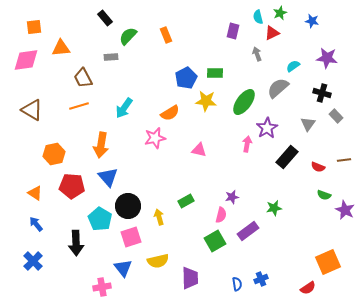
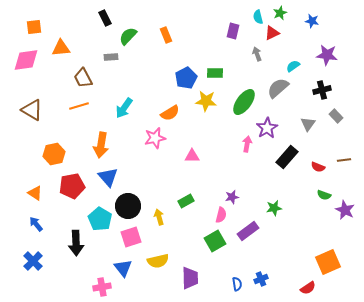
black rectangle at (105, 18): rotated 14 degrees clockwise
purple star at (327, 58): moved 3 px up
black cross at (322, 93): moved 3 px up; rotated 30 degrees counterclockwise
pink triangle at (199, 150): moved 7 px left, 6 px down; rotated 14 degrees counterclockwise
red pentagon at (72, 186): rotated 15 degrees counterclockwise
